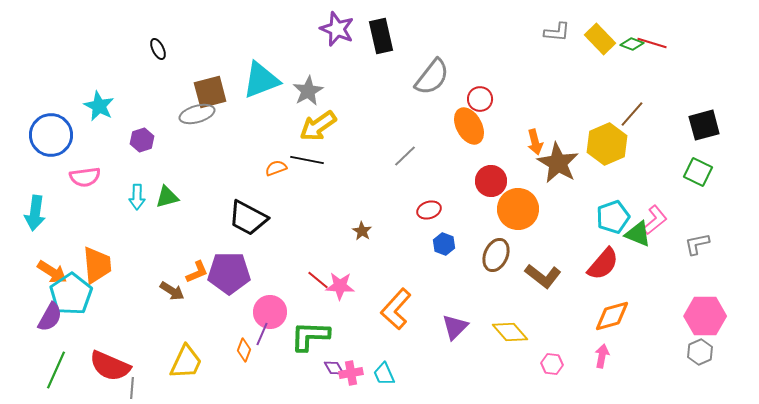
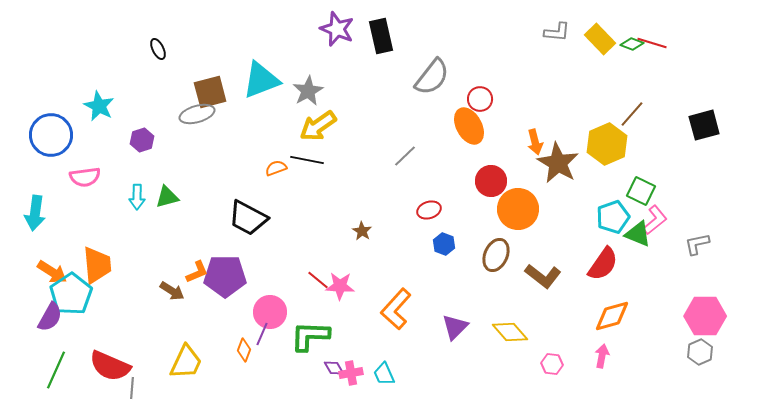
green square at (698, 172): moved 57 px left, 19 px down
red semicircle at (603, 264): rotated 6 degrees counterclockwise
purple pentagon at (229, 273): moved 4 px left, 3 px down
